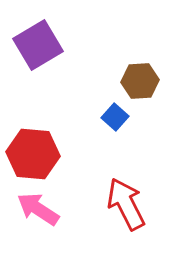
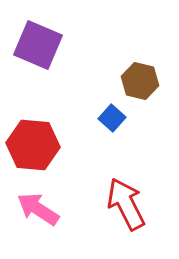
purple square: rotated 36 degrees counterclockwise
brown hexagon: rotated 18 degrees clockwise
blue square: moved 3 px left, 1 px down
red hexagon: moved 9 px up
